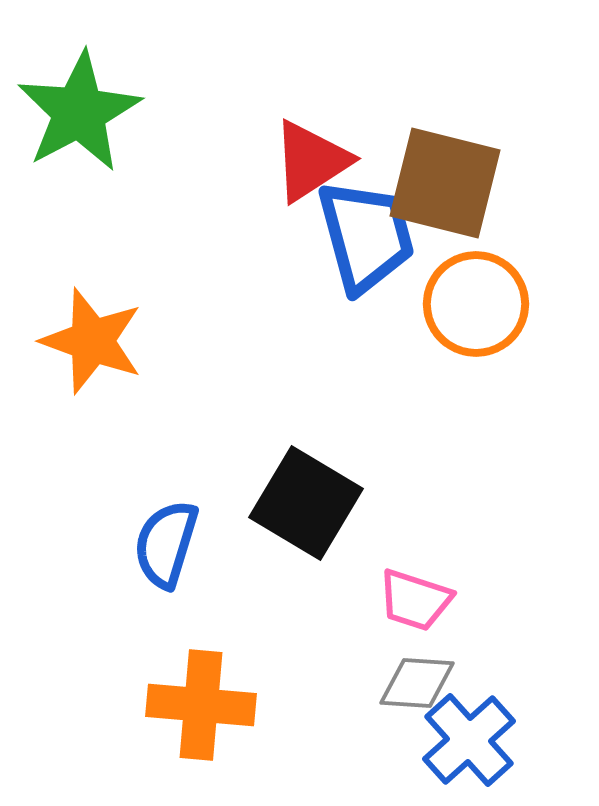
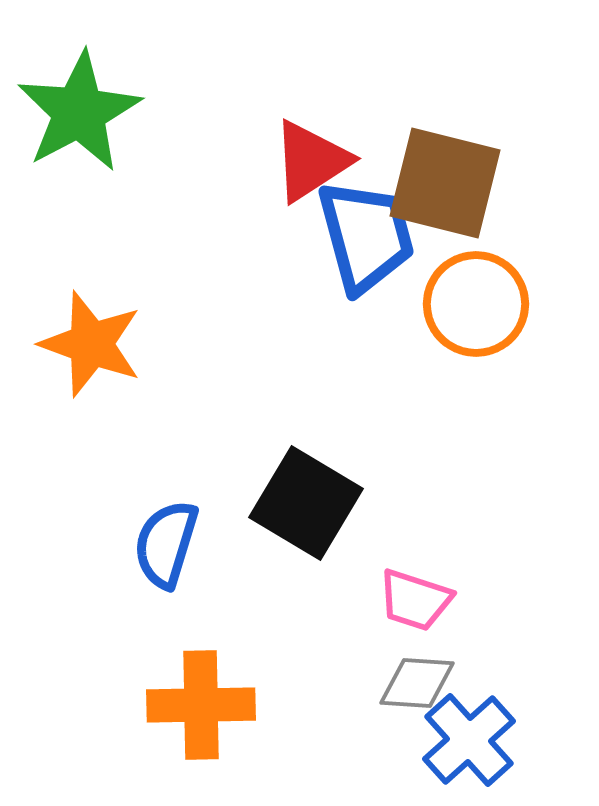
orange star: moved 1 px left, 3 px down
orange cross: rotated 6 degrees counterclockwise
